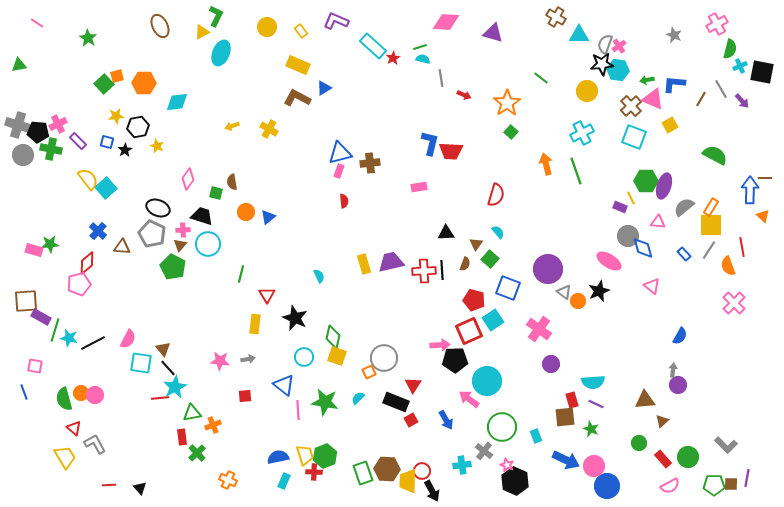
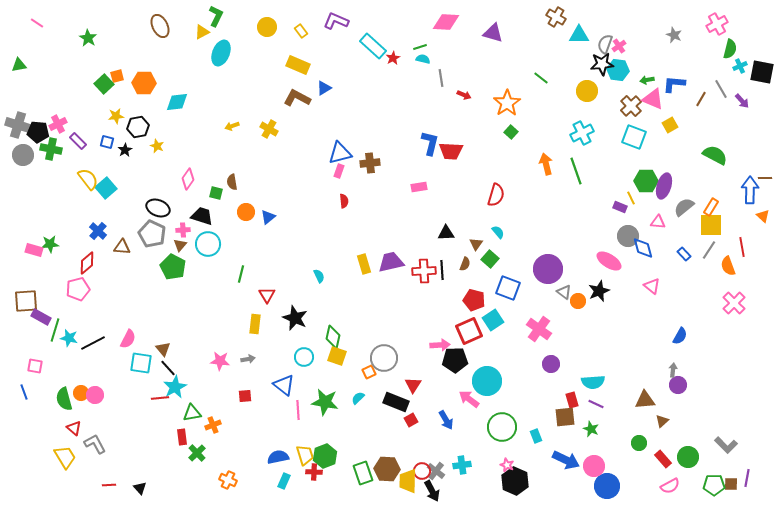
pink pentagon at (79, 284): moved 1 px left, 5 px down
gray cross at (484, 451): moved 48 px left, 20 px down
